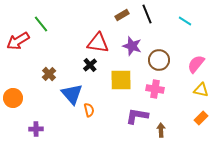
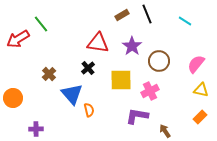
red arrow: moved 2 px up
purple star: rotated 18 degrees clockwise
brown circle: moved 1 px down
black cross: moved 2 px left, 3 px down
pink cross: moved 5 px left, 2 px down; rotated 36 degrees counterclockwise
orange rectangle: moved 1 px left, 1 px up
brown arrow: moved 4 px right, 1 px down; rotated 32 degrees counterclockwise
